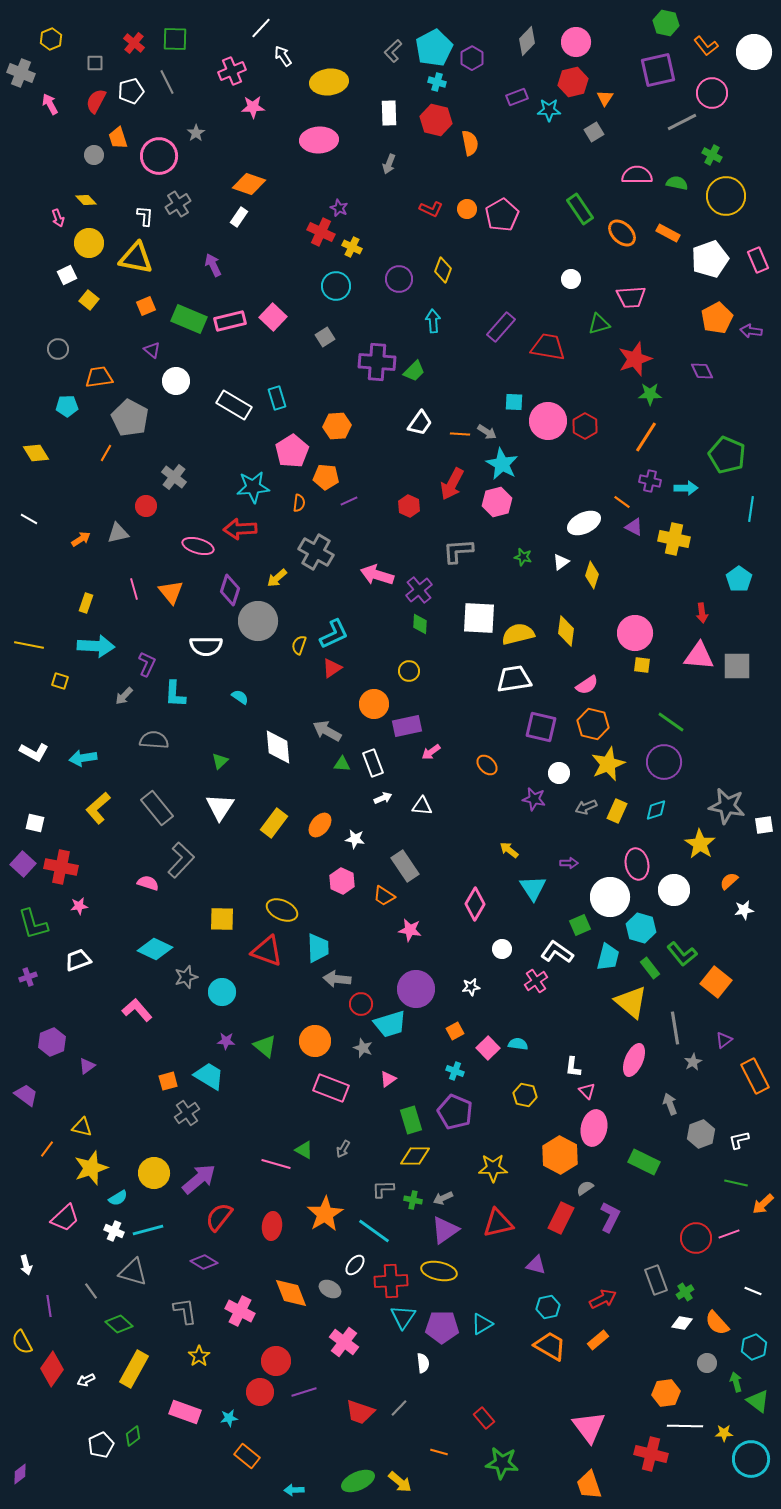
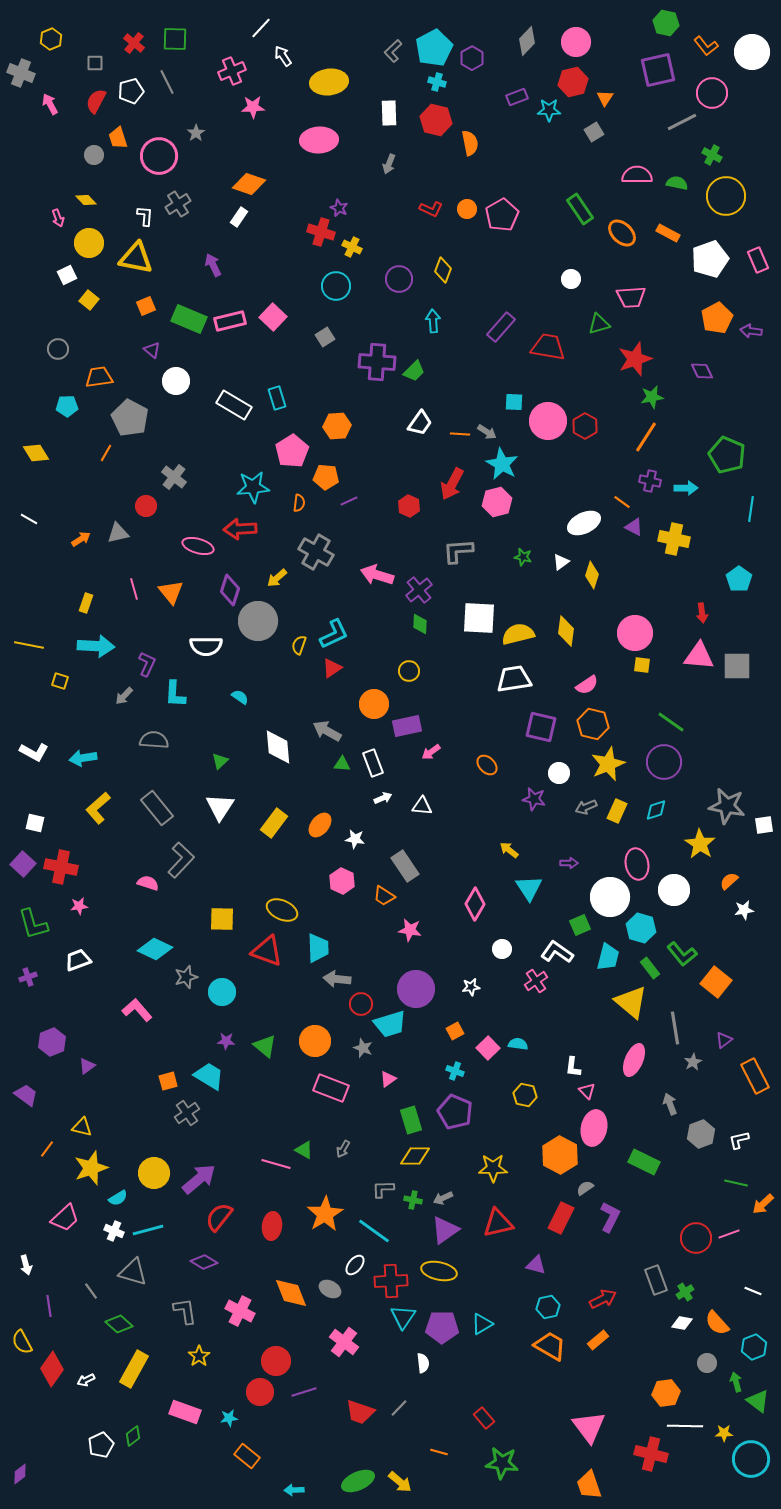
white circle at (754, 52): moved 2 px left
red cross at (321, 232): rotated 8 degrees counterclockwise
green star at (650, 394): moved 2 px right, 3 px down; rotated 10 degrees counterclockwise
cyan triangle at (533, 888): moved 4 px left
